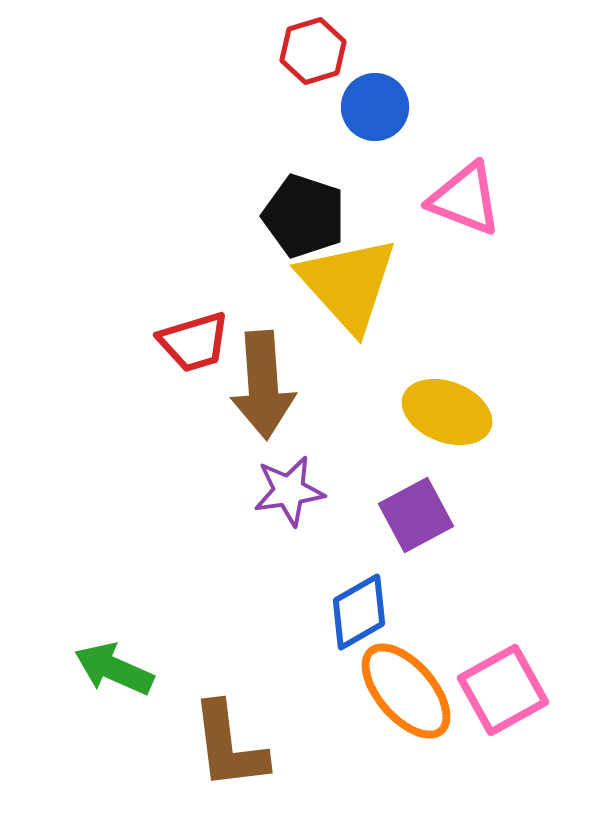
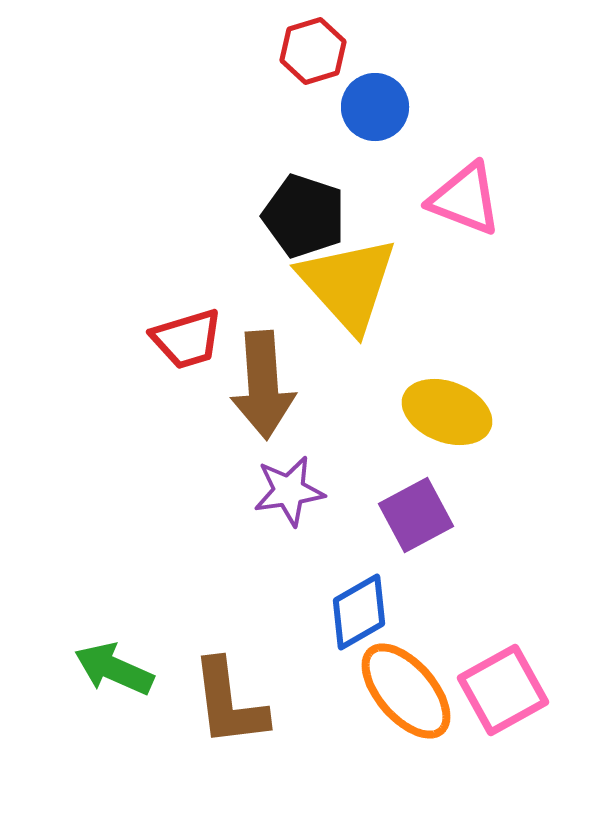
red trapezoid: moved 7 px left, 3 px up
brown L-shape: moved 43 px up
